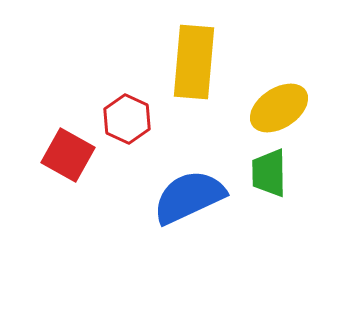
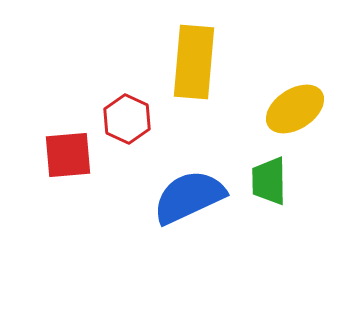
yellow ellipse: moved 16 px right, 1 px down
red square: rotated 34 degrees counterclockwise
green trapezoid: moved 8 px down
